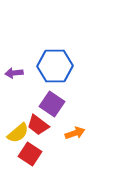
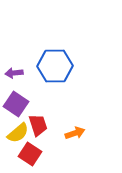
purple square: moved 36 px left
red trapezoid: rotated 145 degrees counterclockwise
